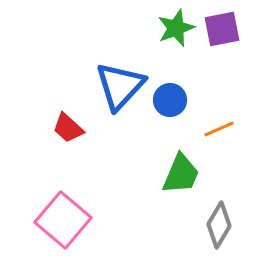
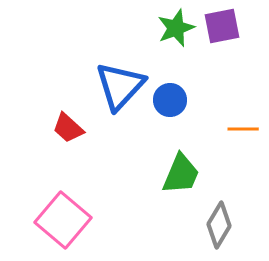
purple square: moved 3 px up
orange line: moved 24 px right; rotated 24 degrees clockwise
